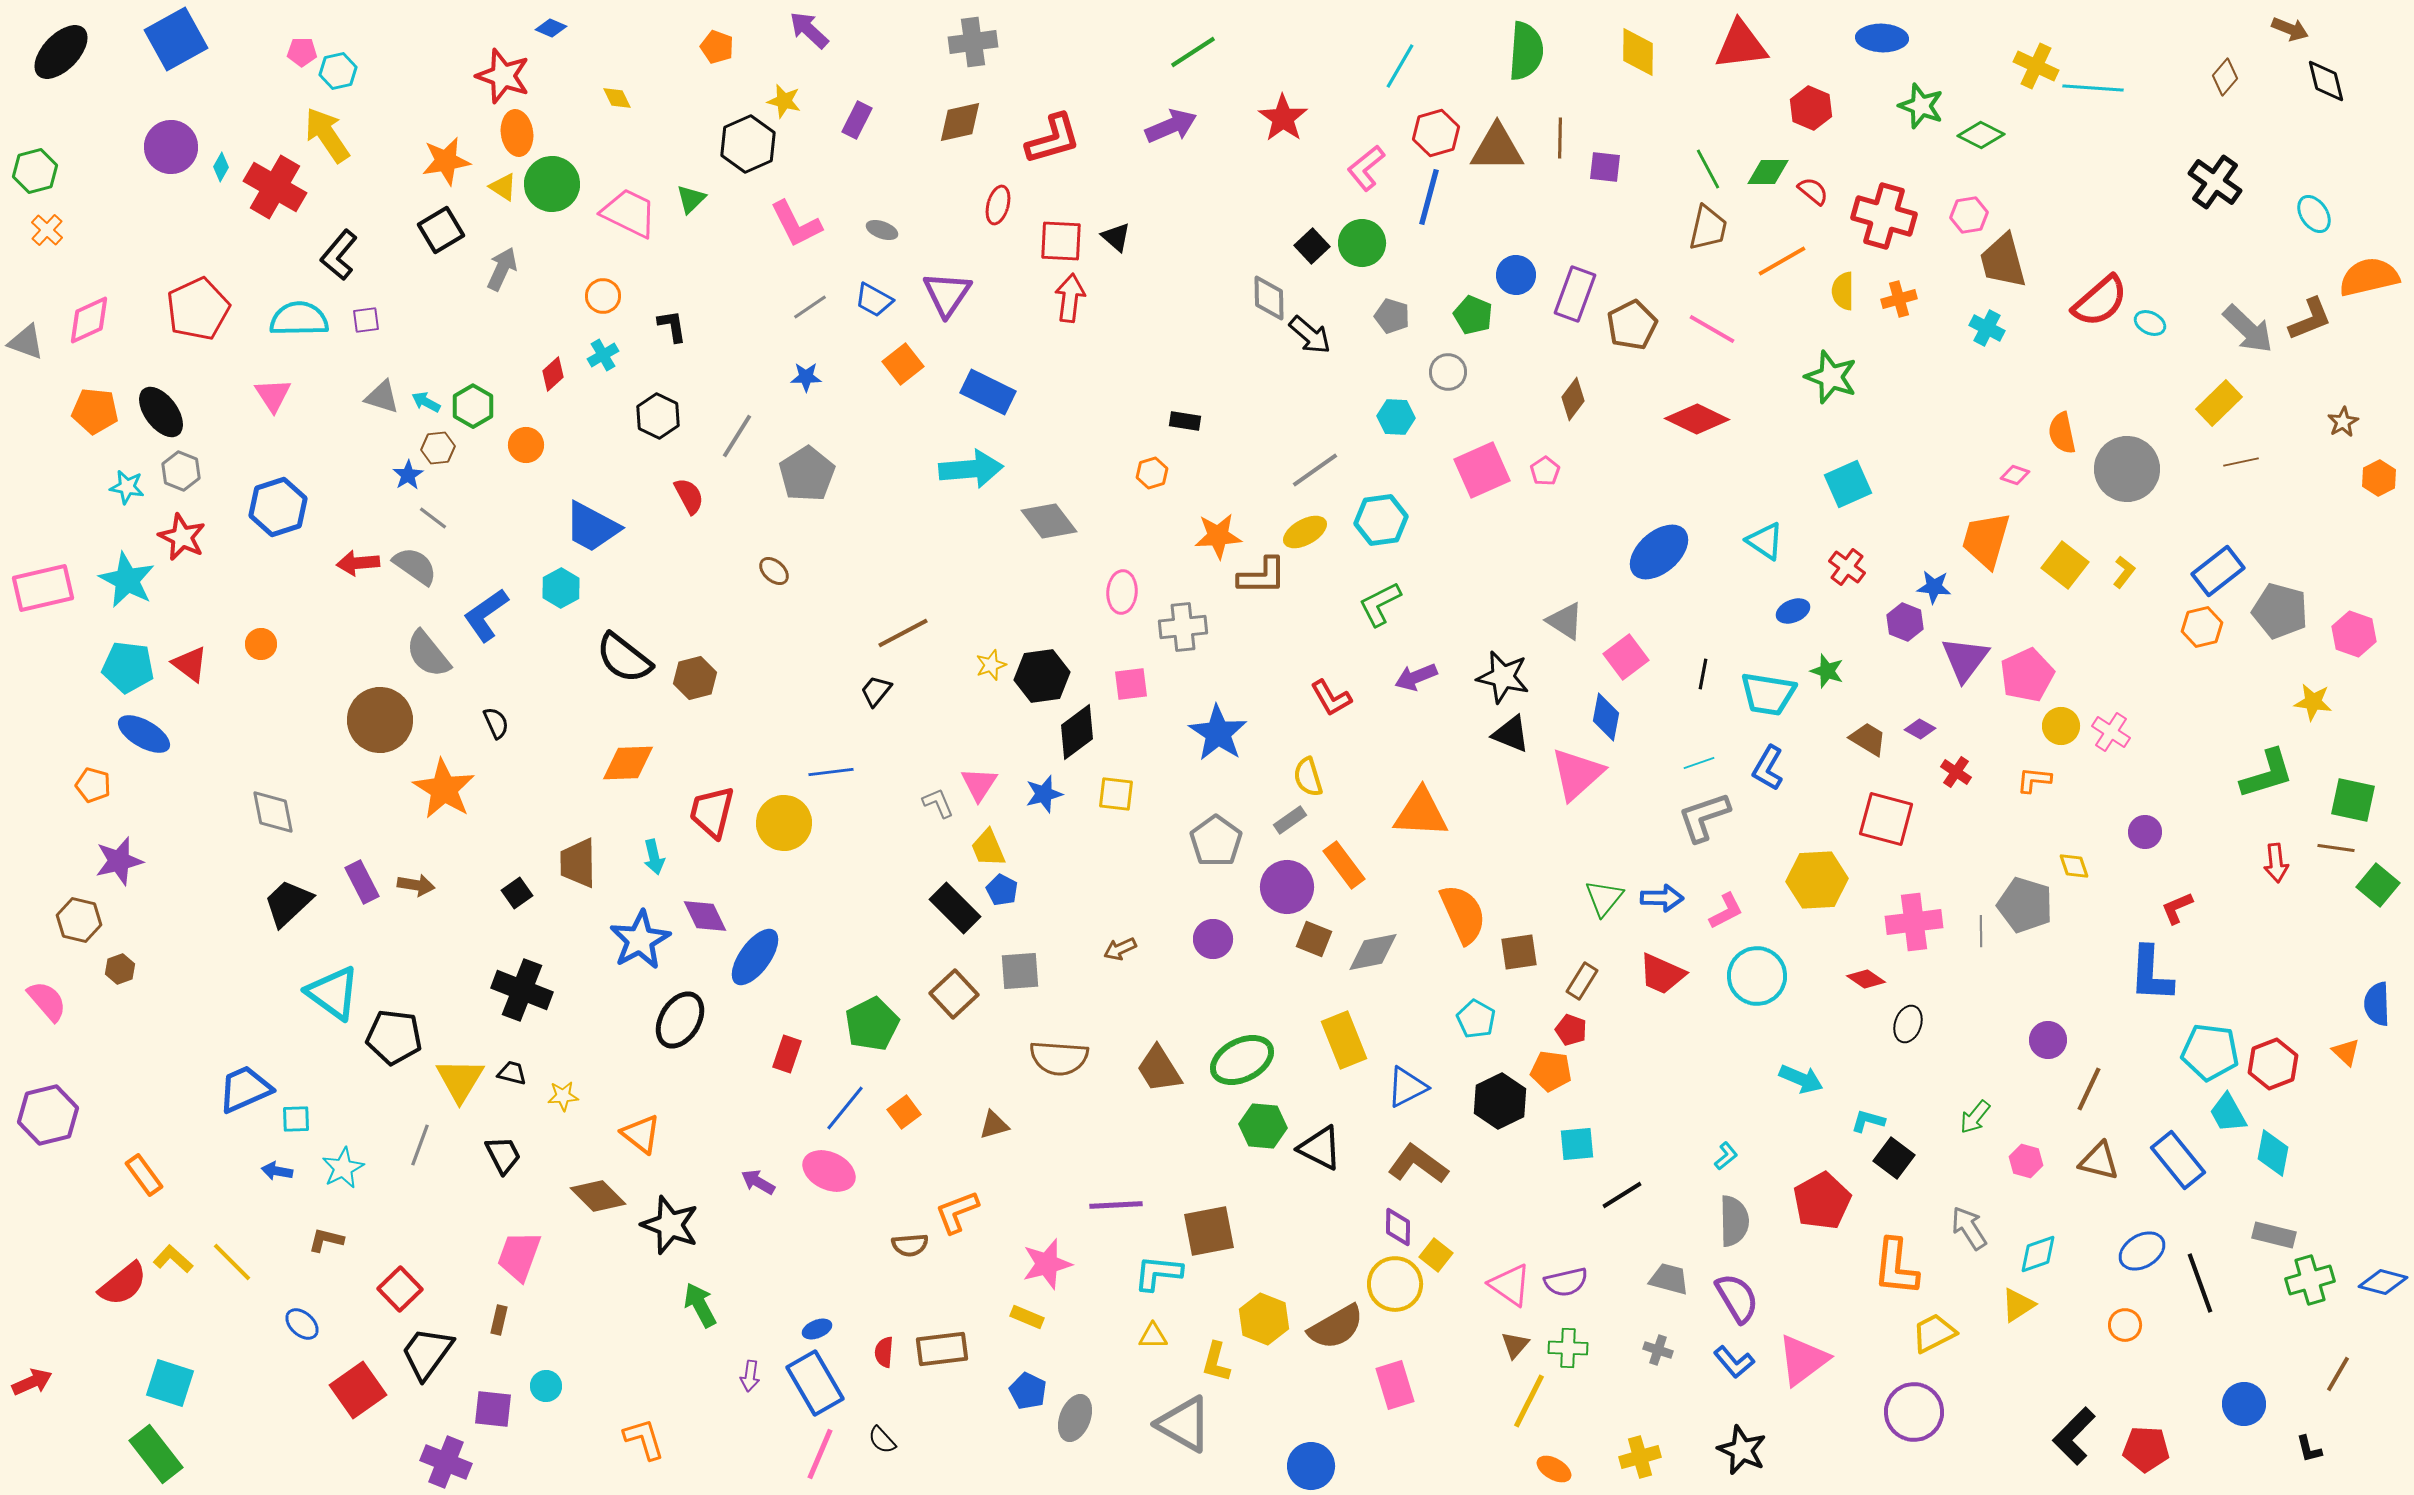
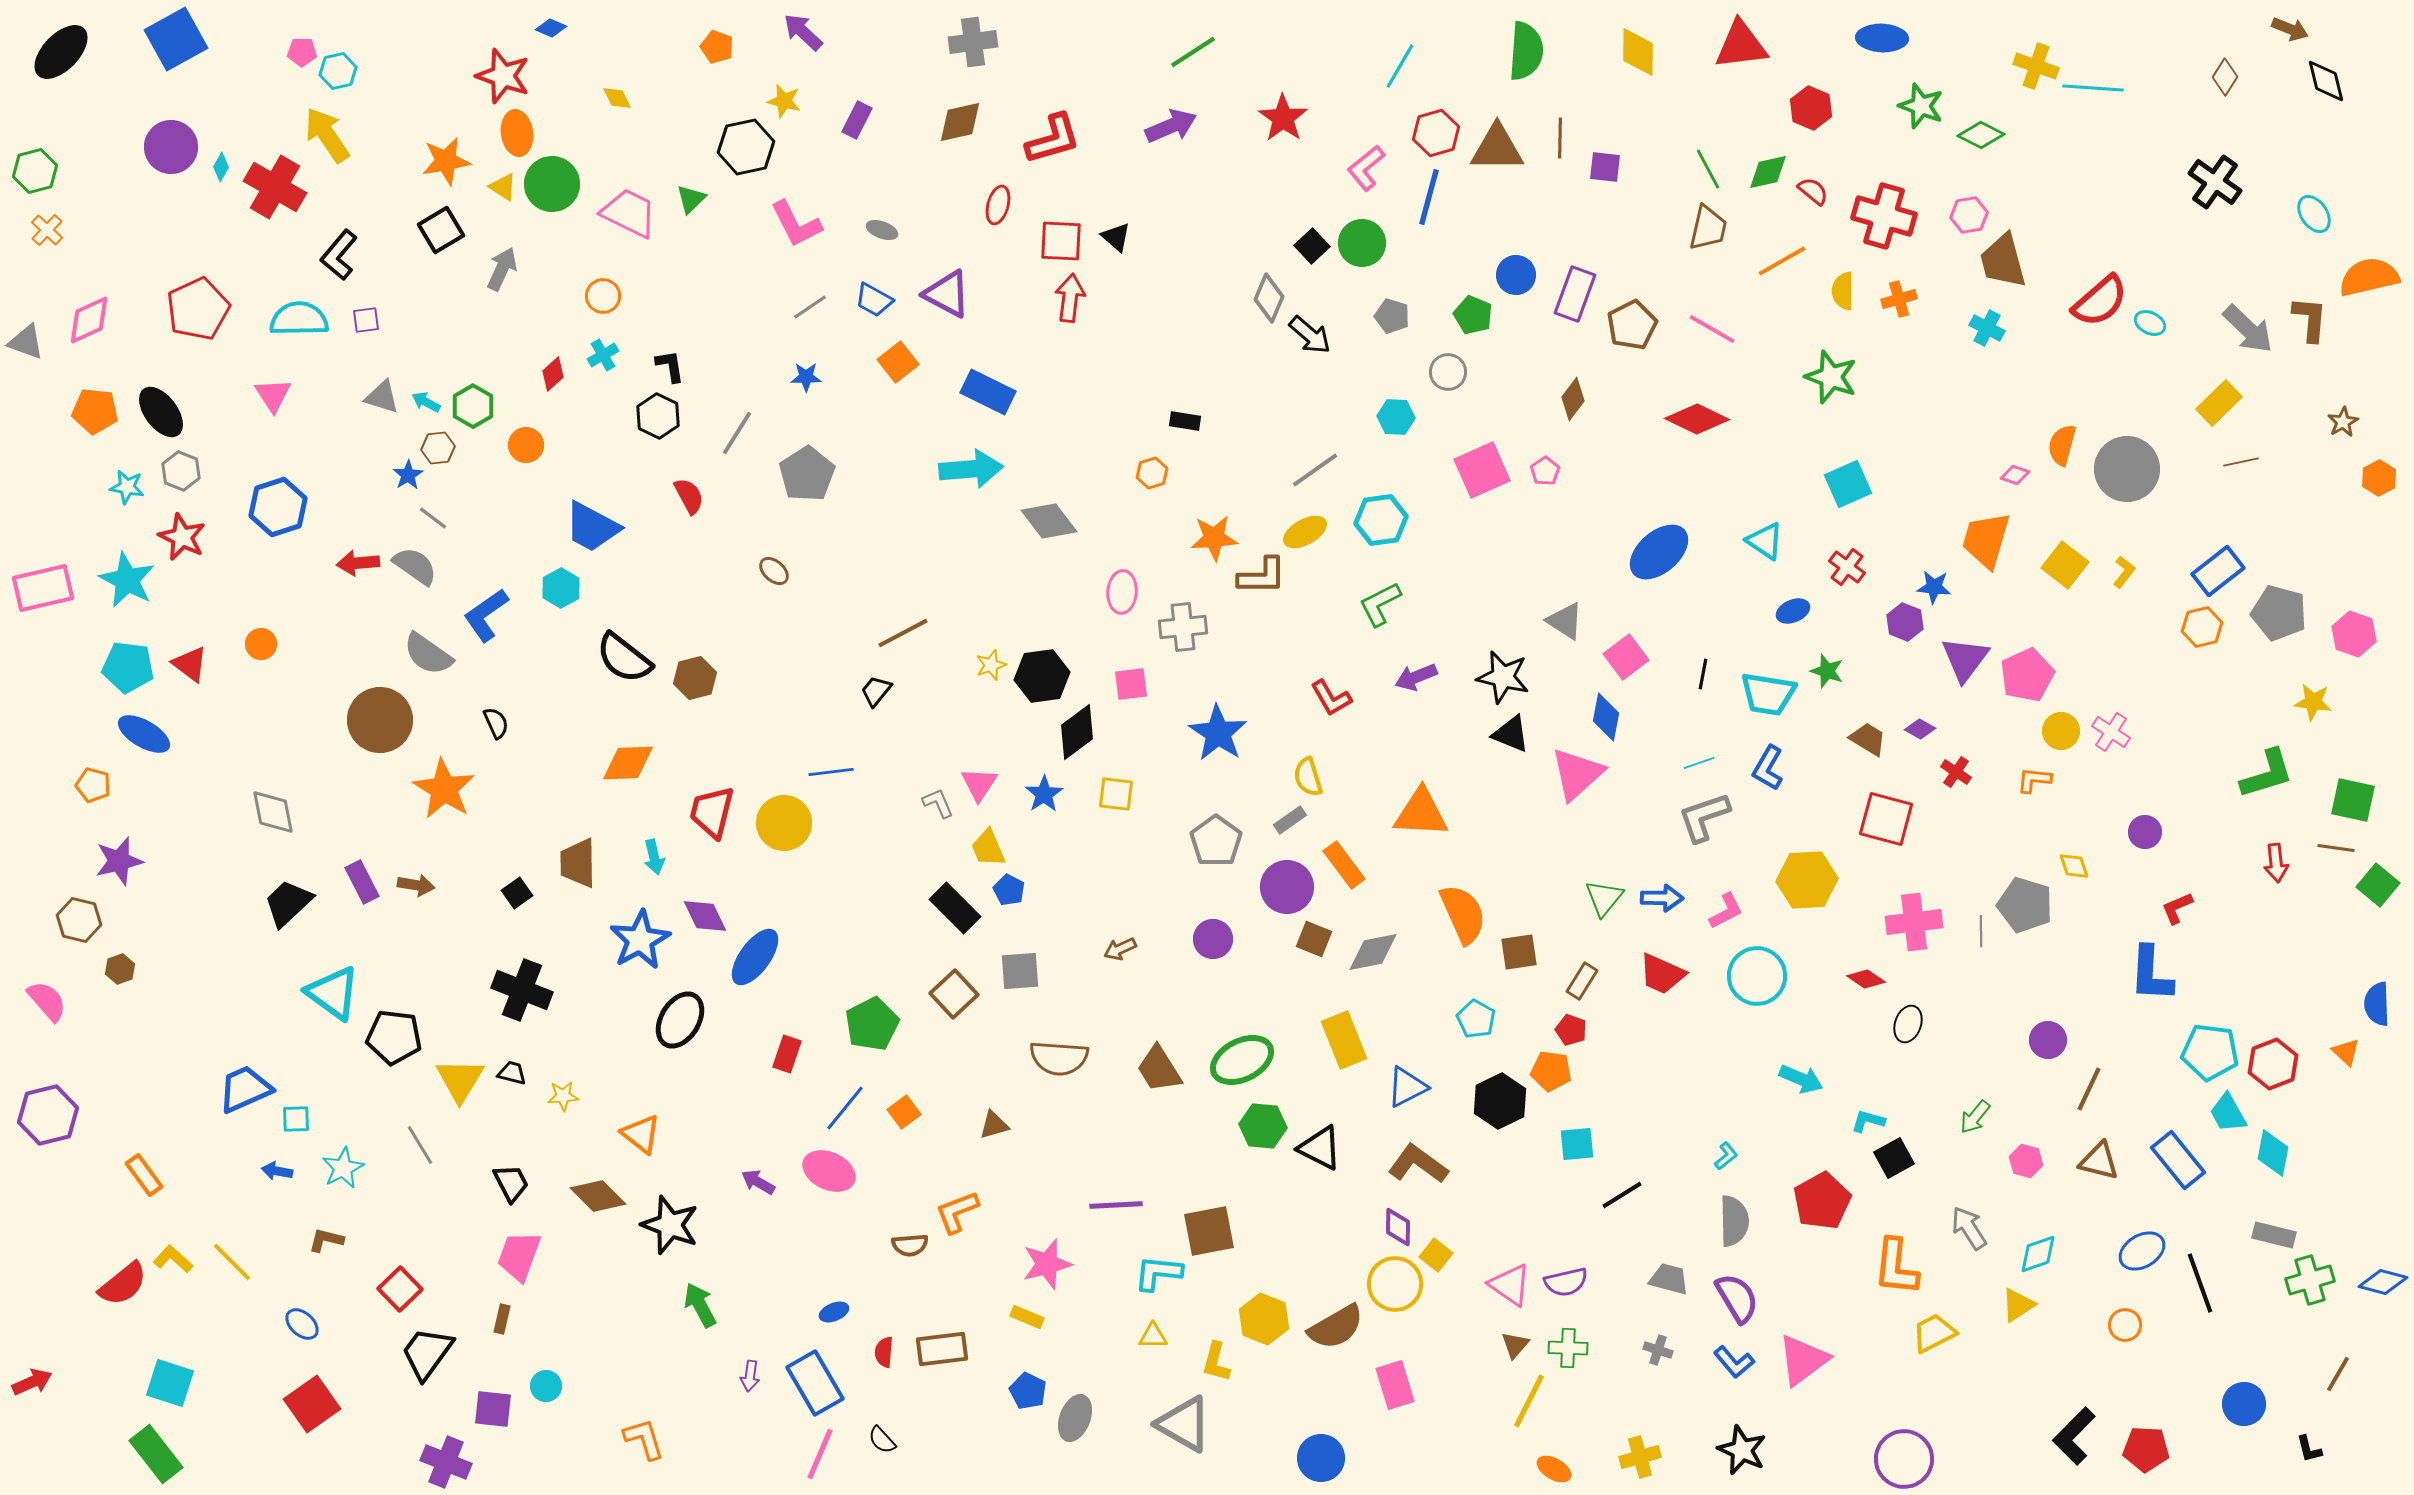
purple arrow at (809, 30): moved 6 px left, 2 px down
yellow cross at (2036, 66): rotated 6 degrees counterclockwise
brown diamond at (2225, 77): rotated 9 degrees counterclockwise
black hexagon at (748, 144): moved 2 px left, 3 px down; rotated 12 degrees clockwise
green diamond at (1768, 172): rotated 12 degrees counterclockwise
purple triangle at (947, 294): rotated 36 degrees counterclockwise
gray diamond at (1269, 298): rotated 24 degrees clockwise
brown L-shape at (2310, 319): rotated 63 degrees counterclockwise
black L-shape at (672, 326): moved 2 px left, 40 px down
orange square at (903, 364): moved 5 px left, 2 px up
orange semicircle at (2062, 433): moved 12 px down; rotated 27 degrees clockwise
gray line at (737, 436): moved 3 px up
orange star at (1218, 536): moved 4 px left, 2 px down
gray pentagon at (2280, 611): moved 1 px left, 2 px down
gray semicircle at (428, 654): rotated 16 degrees counterclockwise
yellow circle at (2061, 726): moved 5 px down
blue star at (1044, 794): rotated 18 degrees counterclockwise
yellow hexagon at (1817, 880): moved 10 px left
blue pentagon at (1002, 890): moved 7 px right
gray line at (420, 1145): rotated 51 degrees counterclockwise
black trapezoid at (503, 1155): moved 8 px right, 28 px down
black square at (1894, 1158): rotated 24 degrees clockwise
brown rectangle at (499, 1320): moved 3 px right, 1 px up
blue ellipse at (817, 1329): moved 17 px right, 17 px up
red square at (358, 1390): moved 46 px left, 14 px down
purple circle at (1914, 1412): moved 10 px left, 47 px down
blue circle at (1311, 1466): moved 10 px right, 8 px up
